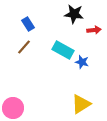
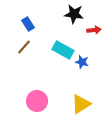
pink circle: moved 24 px right, 7 px up
